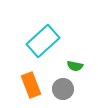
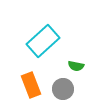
green semicircle: moved 1 px right
